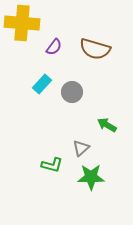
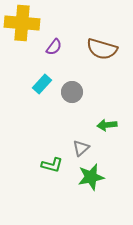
brown semicircle: moved 7 px right
green arrow: rotated 36 degrees counterclockwise
green star: rotated 12 degrees counterclockwise
